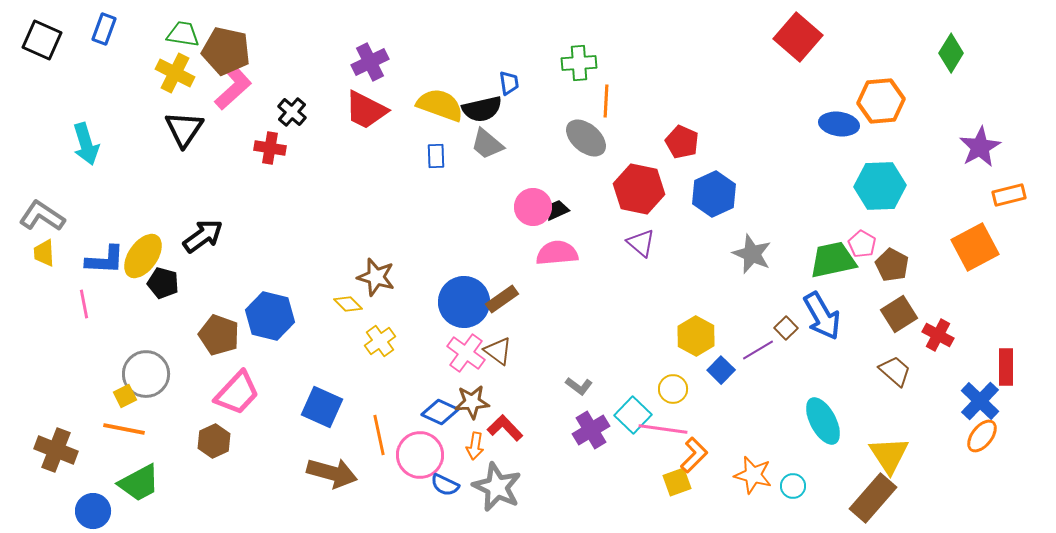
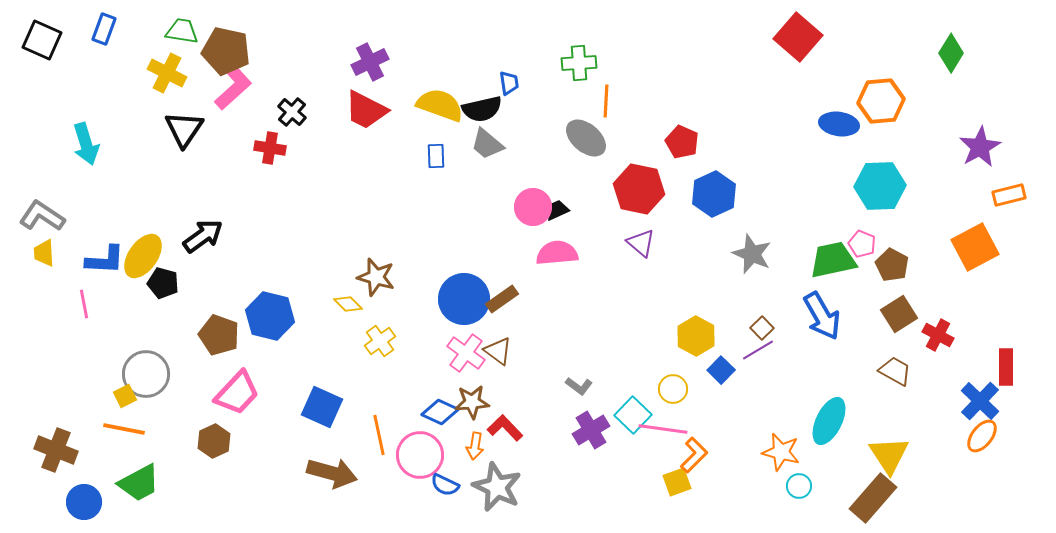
green trapezoid at (183, 34): moved 1 px left, 3 px up
yellow cross at (175, 73): moved 8 px left
pink pentagon at (862, 244): rotated 8 degrees counterclockwise
blue circle at (464, 302): moved 3 px up
brown square at (786, 328): moved 24 px left
brown trapezoid at (895, 371): rotated 12 degrees counterclockwise
cyan ellipse at (823, 421): moved 6 px right; rotated 54 degrees clockwise
orange star at (753, 475): moved 28 px right, 23 px up
cyan circle at (793, 486): moved 6 px right
blue circle at (93, 511): moved 9 px left, 9 px up
